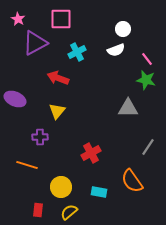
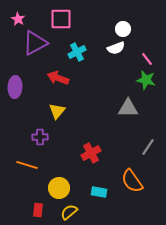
white semicircle: moved 2 px up
purple ellipse: moved 12 px up; rotated 70 degrees clockwise
yellow circle: moved 2 px left, 1 px down
